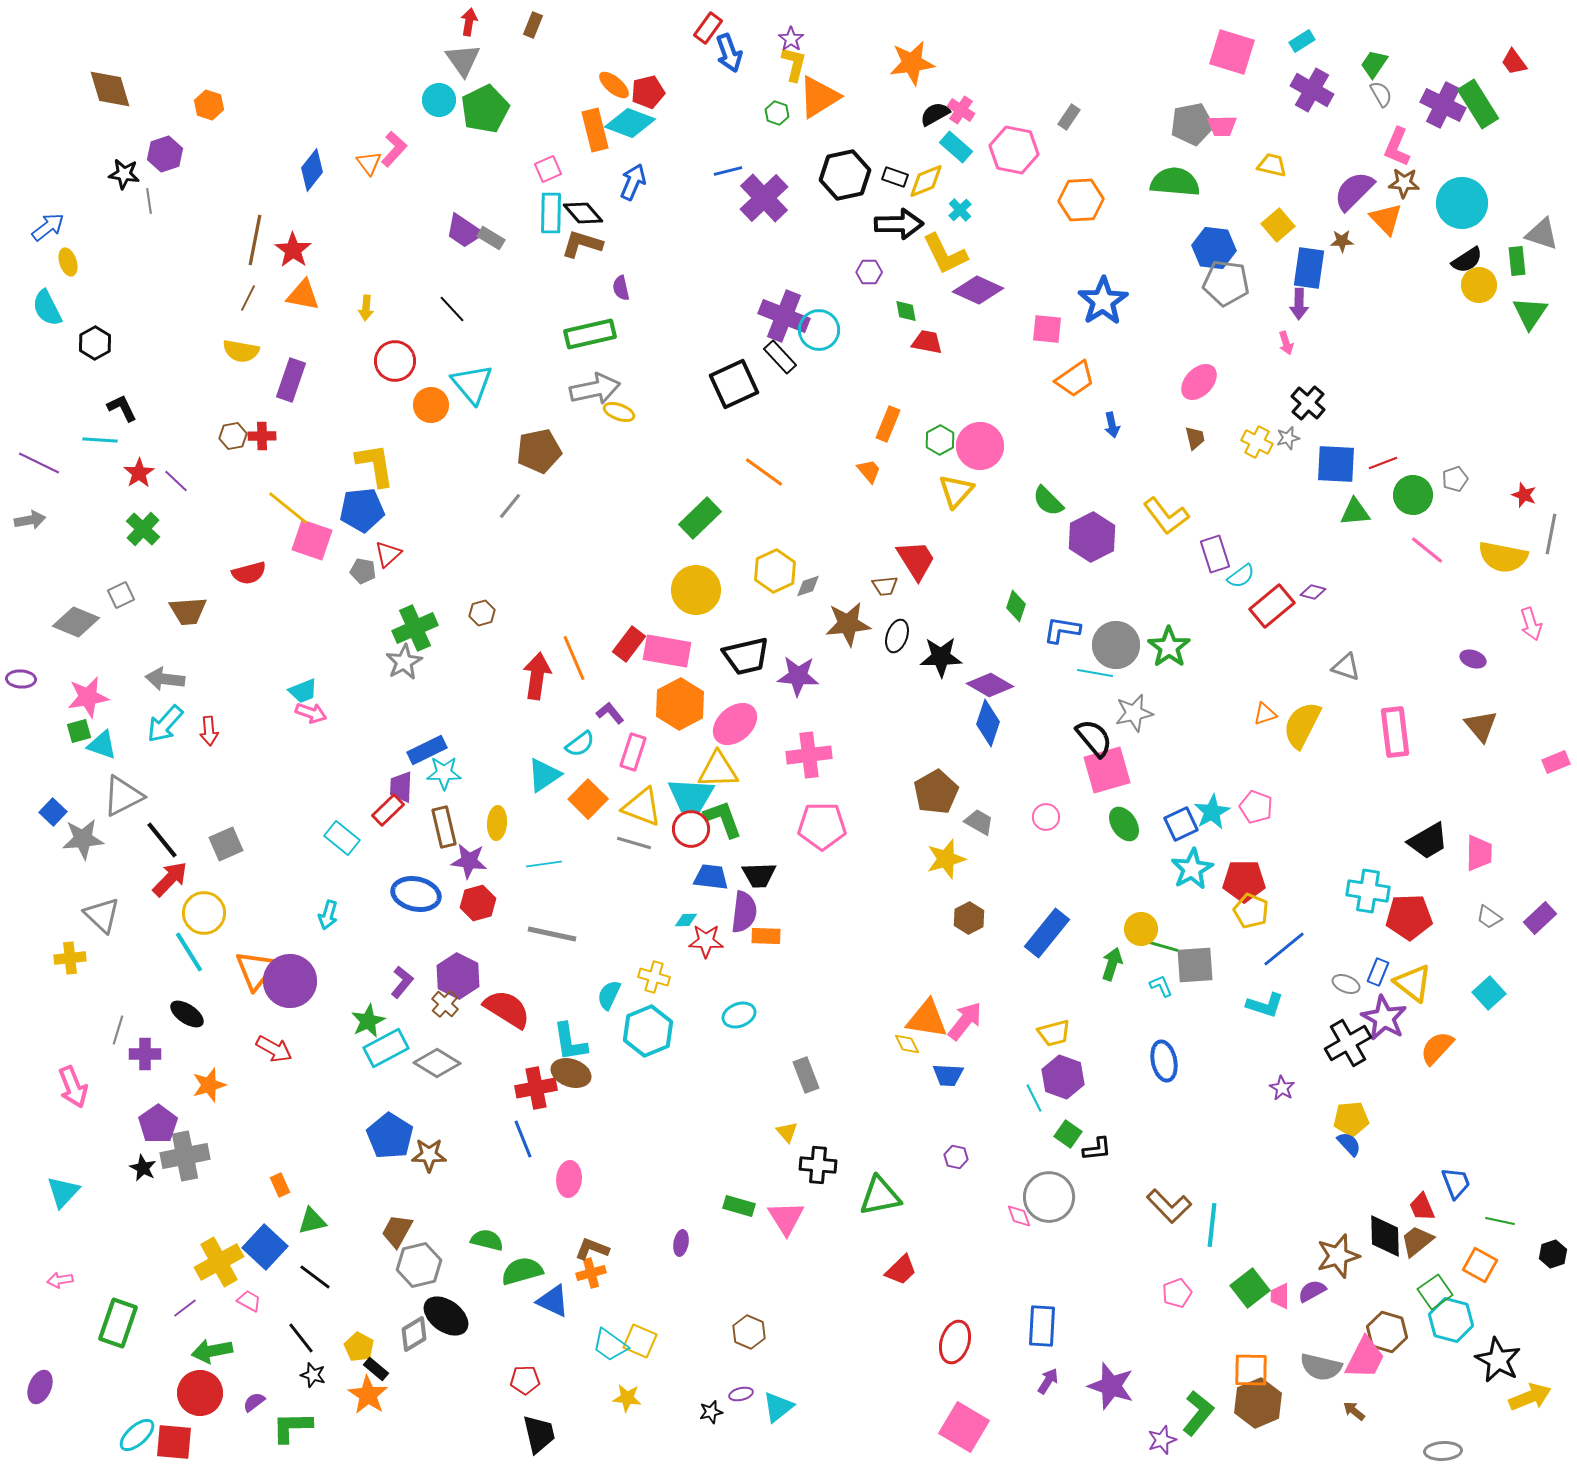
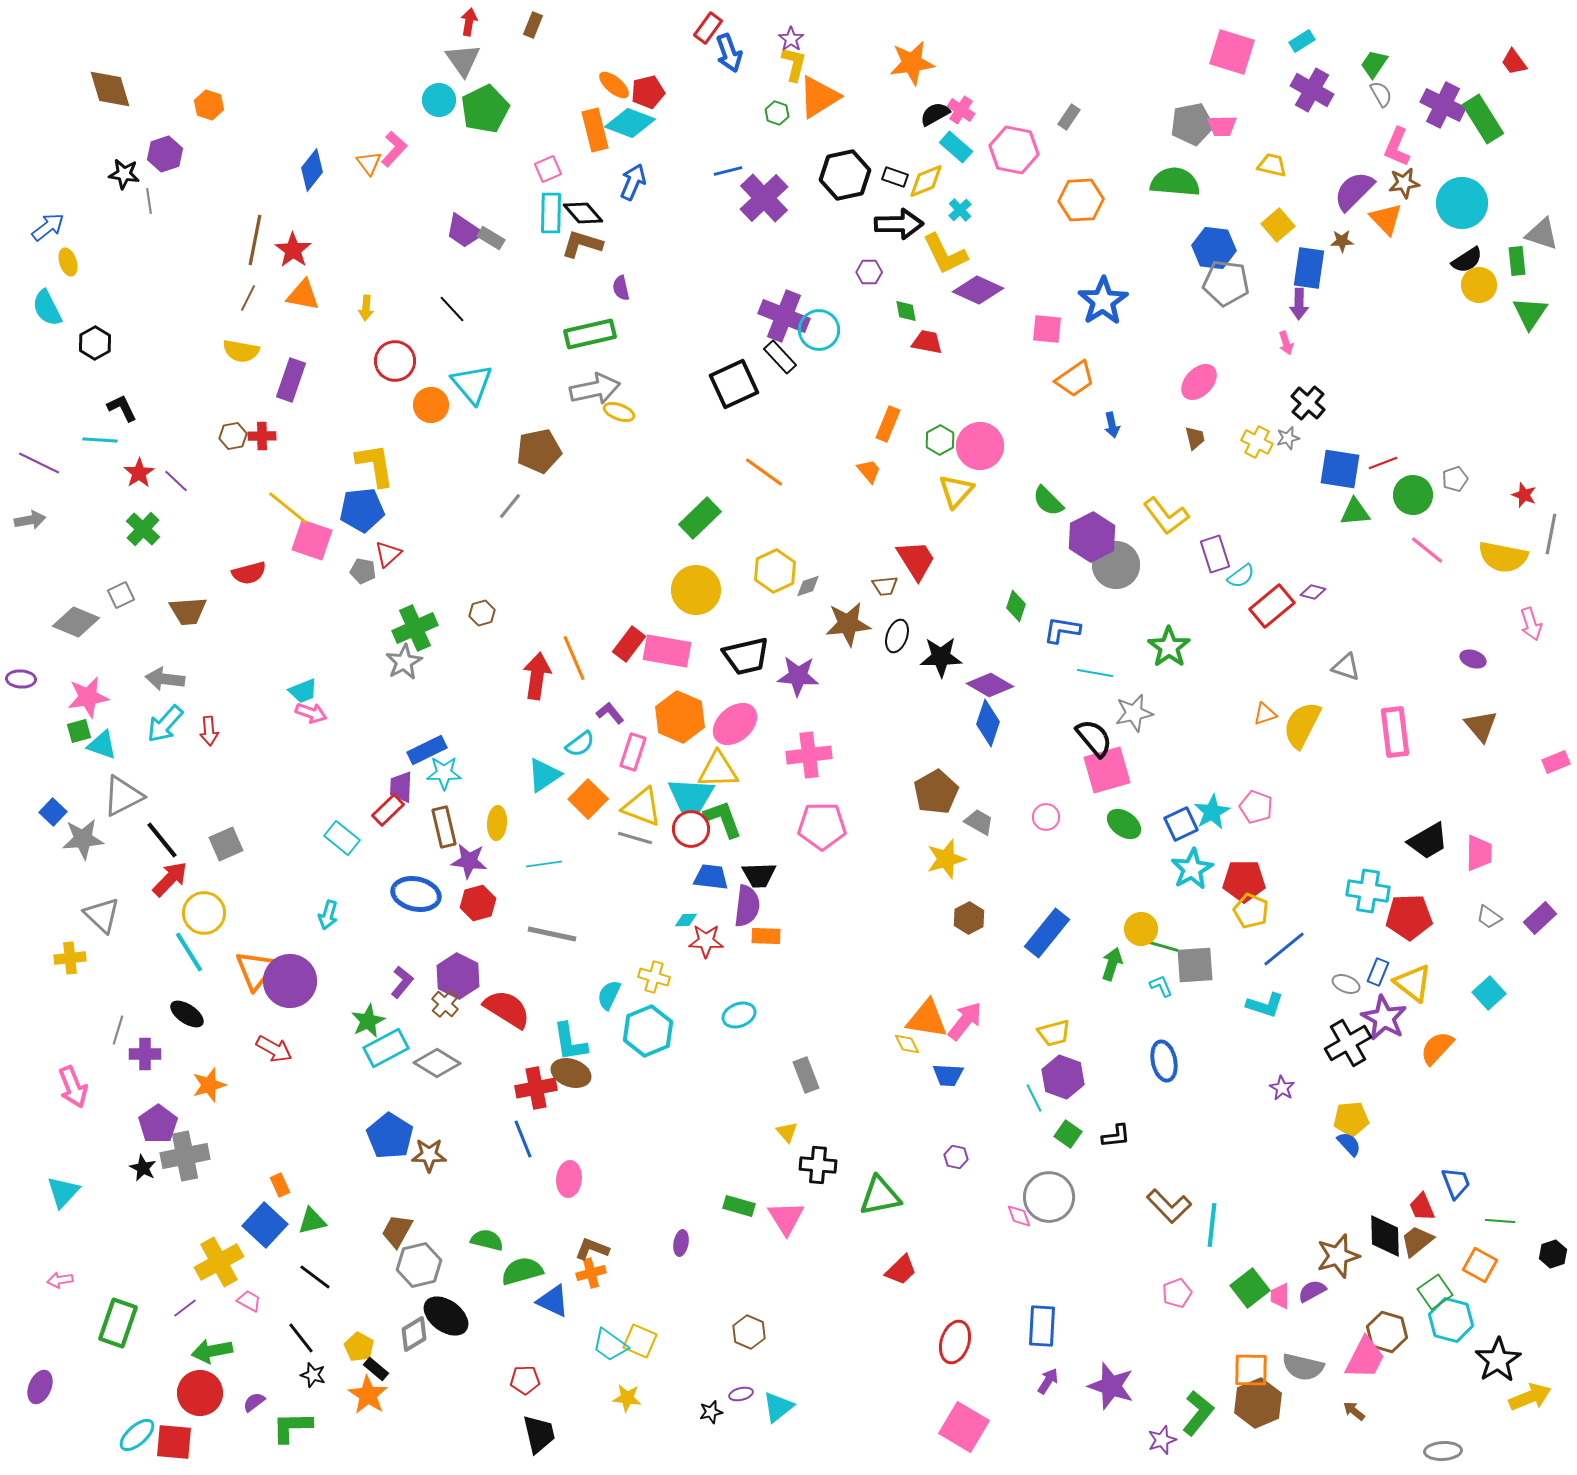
green rectangle at (1478, 104): moved 5 px right, 15 px down
brown star at (1404, 183): rotated 12 degrees counterclockwise
blue square at (1336, 464): moved 4 px right, 5 px down; rotated 6 degrees clockwise
gray circle at (1116, 645): moved 80 px up
orange hexagon at (680, 704): moved 13 px down; rotated 9 degrees counterclockwise
green ellipse at (1124, 824): rotated 20 degrees counterclockwise
gray line at (634, 843): moved 1 px right, 5 px up
purple semicircle at (744, 912): moved 3 px right, 6 px up
black L-shape at (1097, 1149): moved 19 px right, 13 px up
green line at (1500, 1221): rotated 8 degrees counterclockwise
blue square at (265, 1247): moved 22 px up
black star at (1498, 1360): rotated 12 degrees clockwise
gray semicircle at (1321, 1367): moved 18 px left
